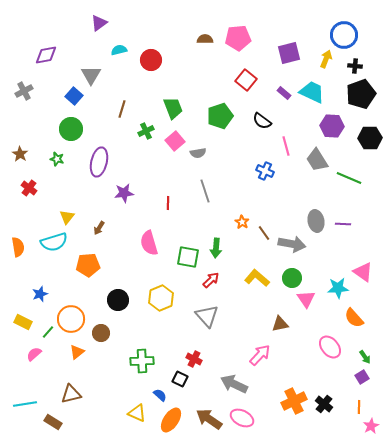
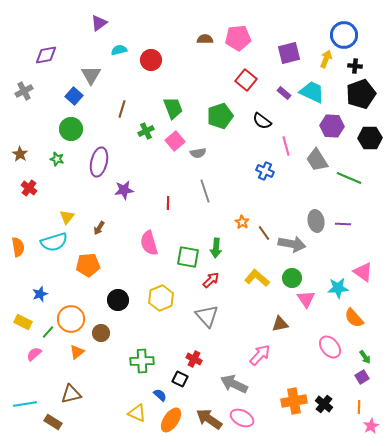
purple star at (124, 193): moved 3 px up
orange cross at (294, 401): rotated 15 degrees clockwise
